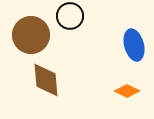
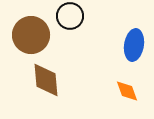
blue ellipse: rotated 24 degrees clockwise
orange diamond: rotated 45 degrees clockwise
